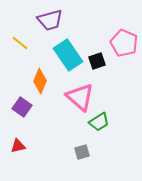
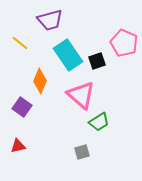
pink triangle: moved 1 px right, 2 px up
